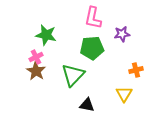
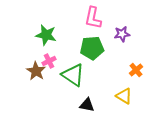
pink cross: moved 13 px right, 4 px down
orange cross: rotated 24 degrees counterclockwise
green triangle: rotated 40 degrees counterclockwise
yellow triangle: moved 2 px down; rotated 30 degrees counterclockwise
